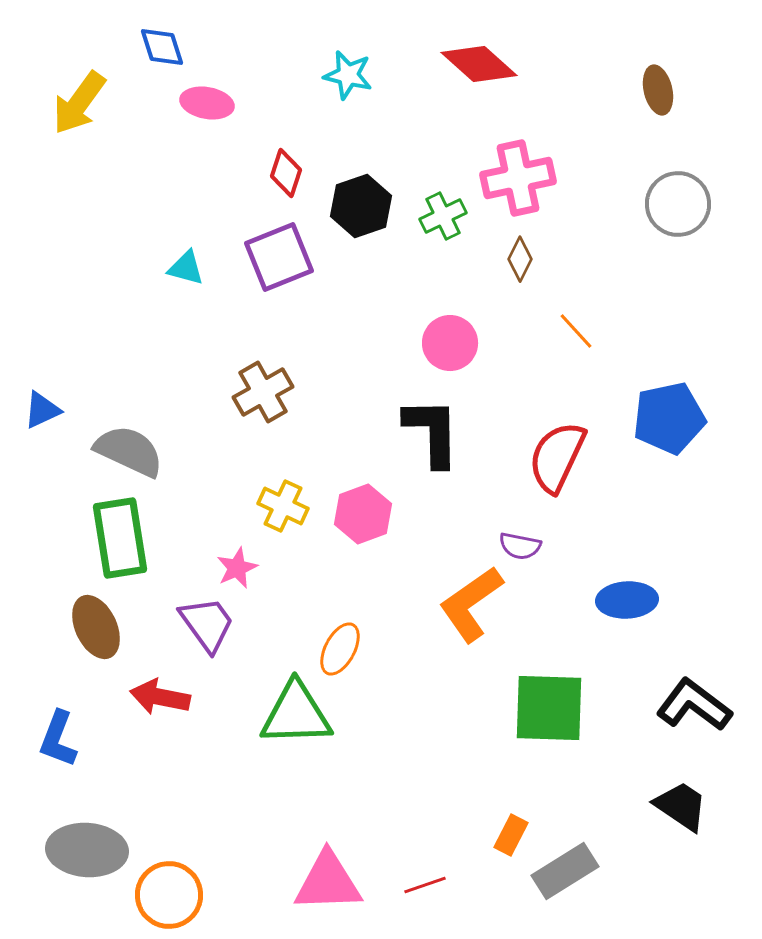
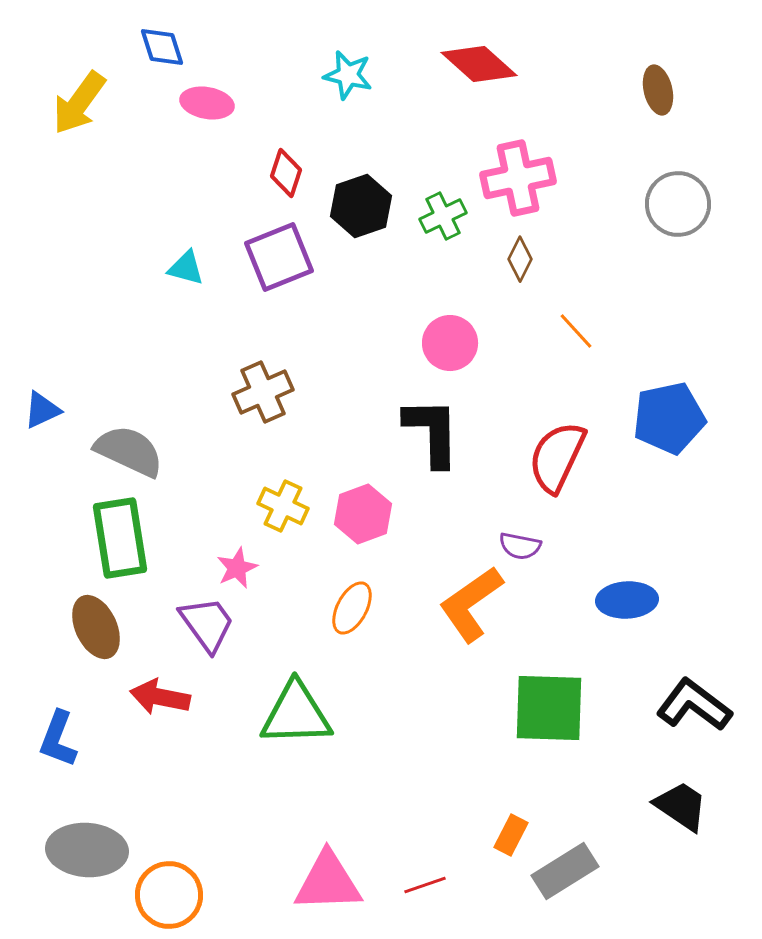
brown cross at (263, 392): rotated 6 degrees clockwise
orange ellipse at (340, 649): moved 12 px right, 41 px up
